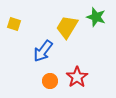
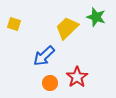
yellow trapezoid: moved 1 px down; rotated 15 degrees clockwise
blue arrow: moved 1 px right, 5 px down; rotated 10 degrees clockwise
orange circle: moved 2 px down
